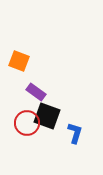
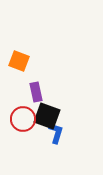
purple rectangle: rotated 42 degrees clockwise
red circle: moved 4 px left, 4 px up
blue L-shape: moved 19 px left
